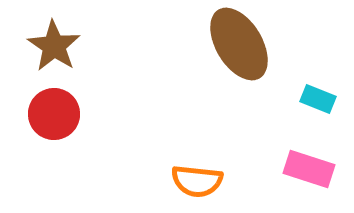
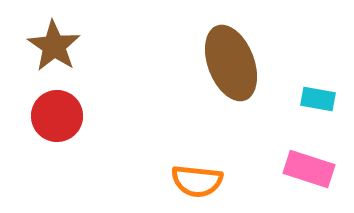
brown ellipse: moved 8 px left, 19 px down; rotated 10 degrees clockwise
cyan rectangle: rotated 12 degrees counterclockwise
red circle: moved 3 px right, 2 px down
